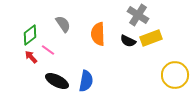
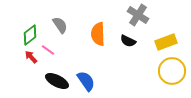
gray semicircle: moved 3 px left, 1 px down
yellow rectangle: moved 15 px right, 4 px down
yellow circle: moved 3 px left, 4 px up
blue semicircle: rotated 45 degrees counterclockwise
